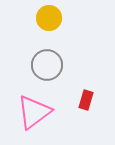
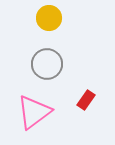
gray circle: moved 1 px up
red rectangle: rotated 18 degrees clockwise
